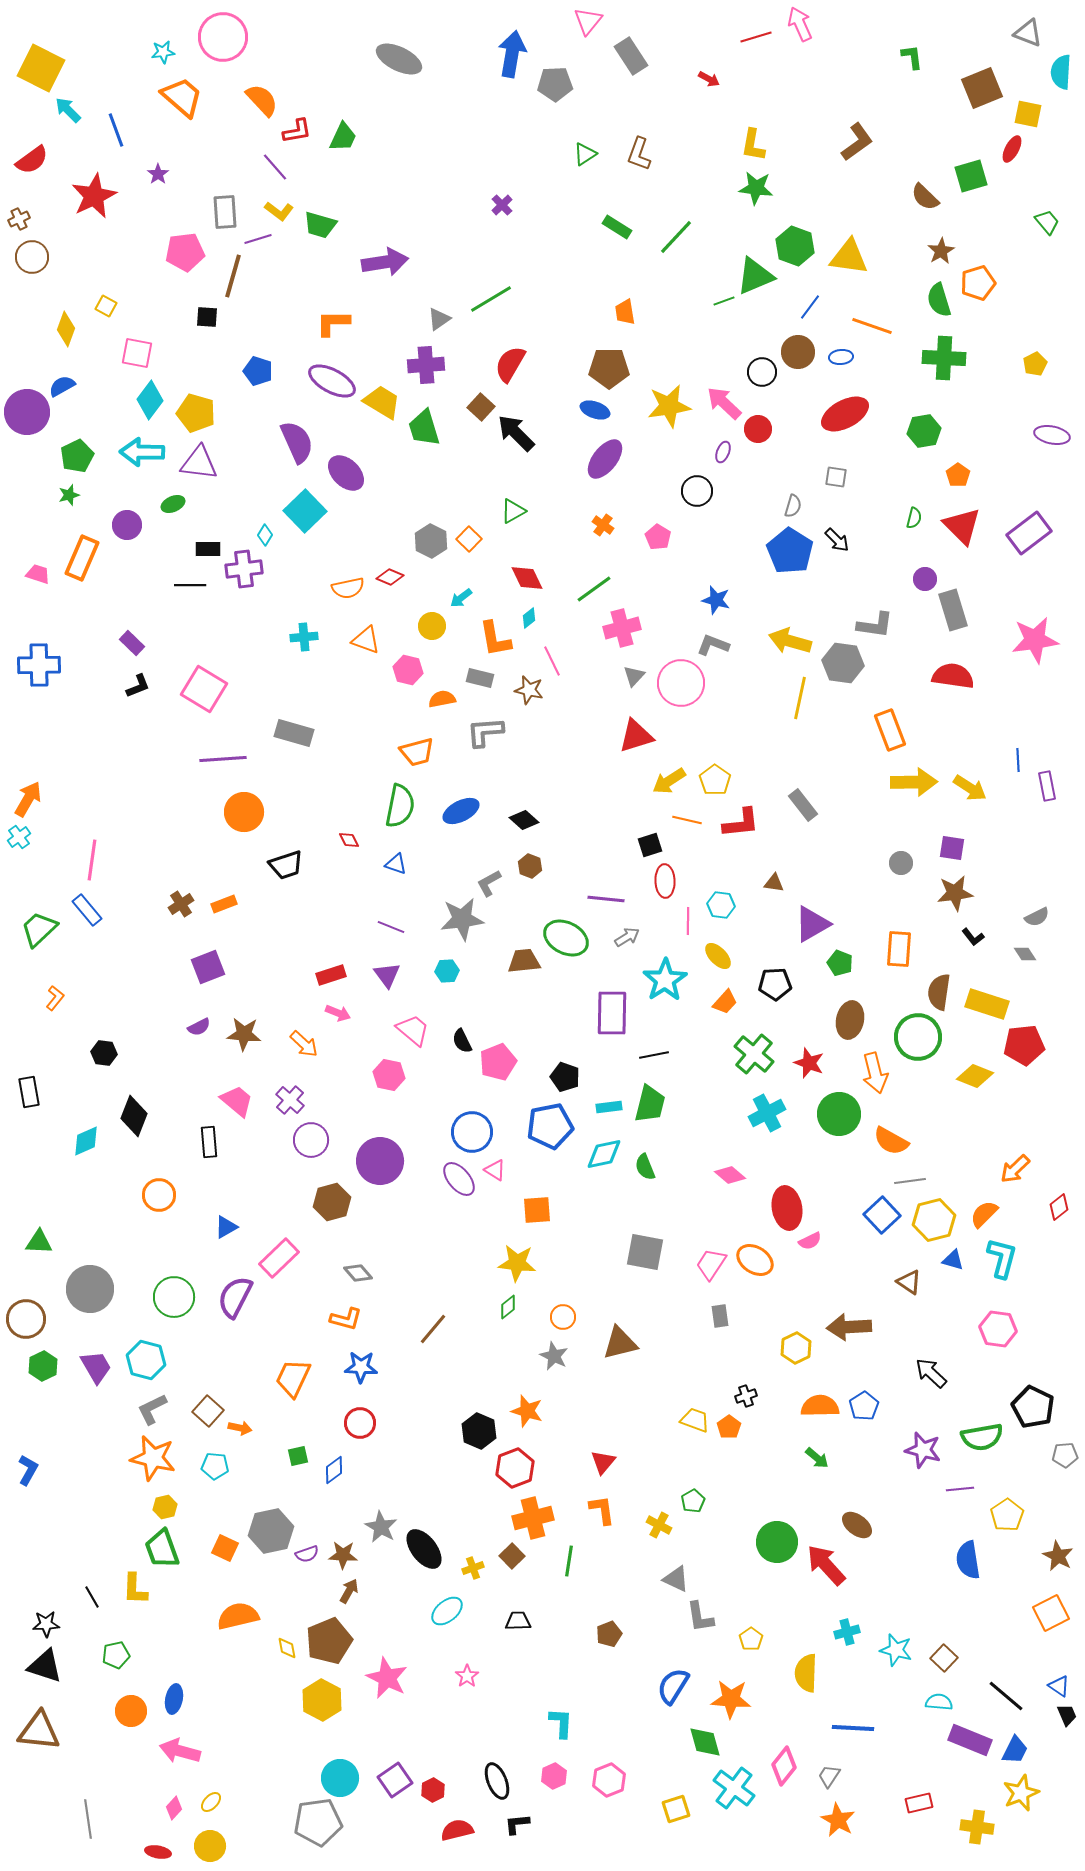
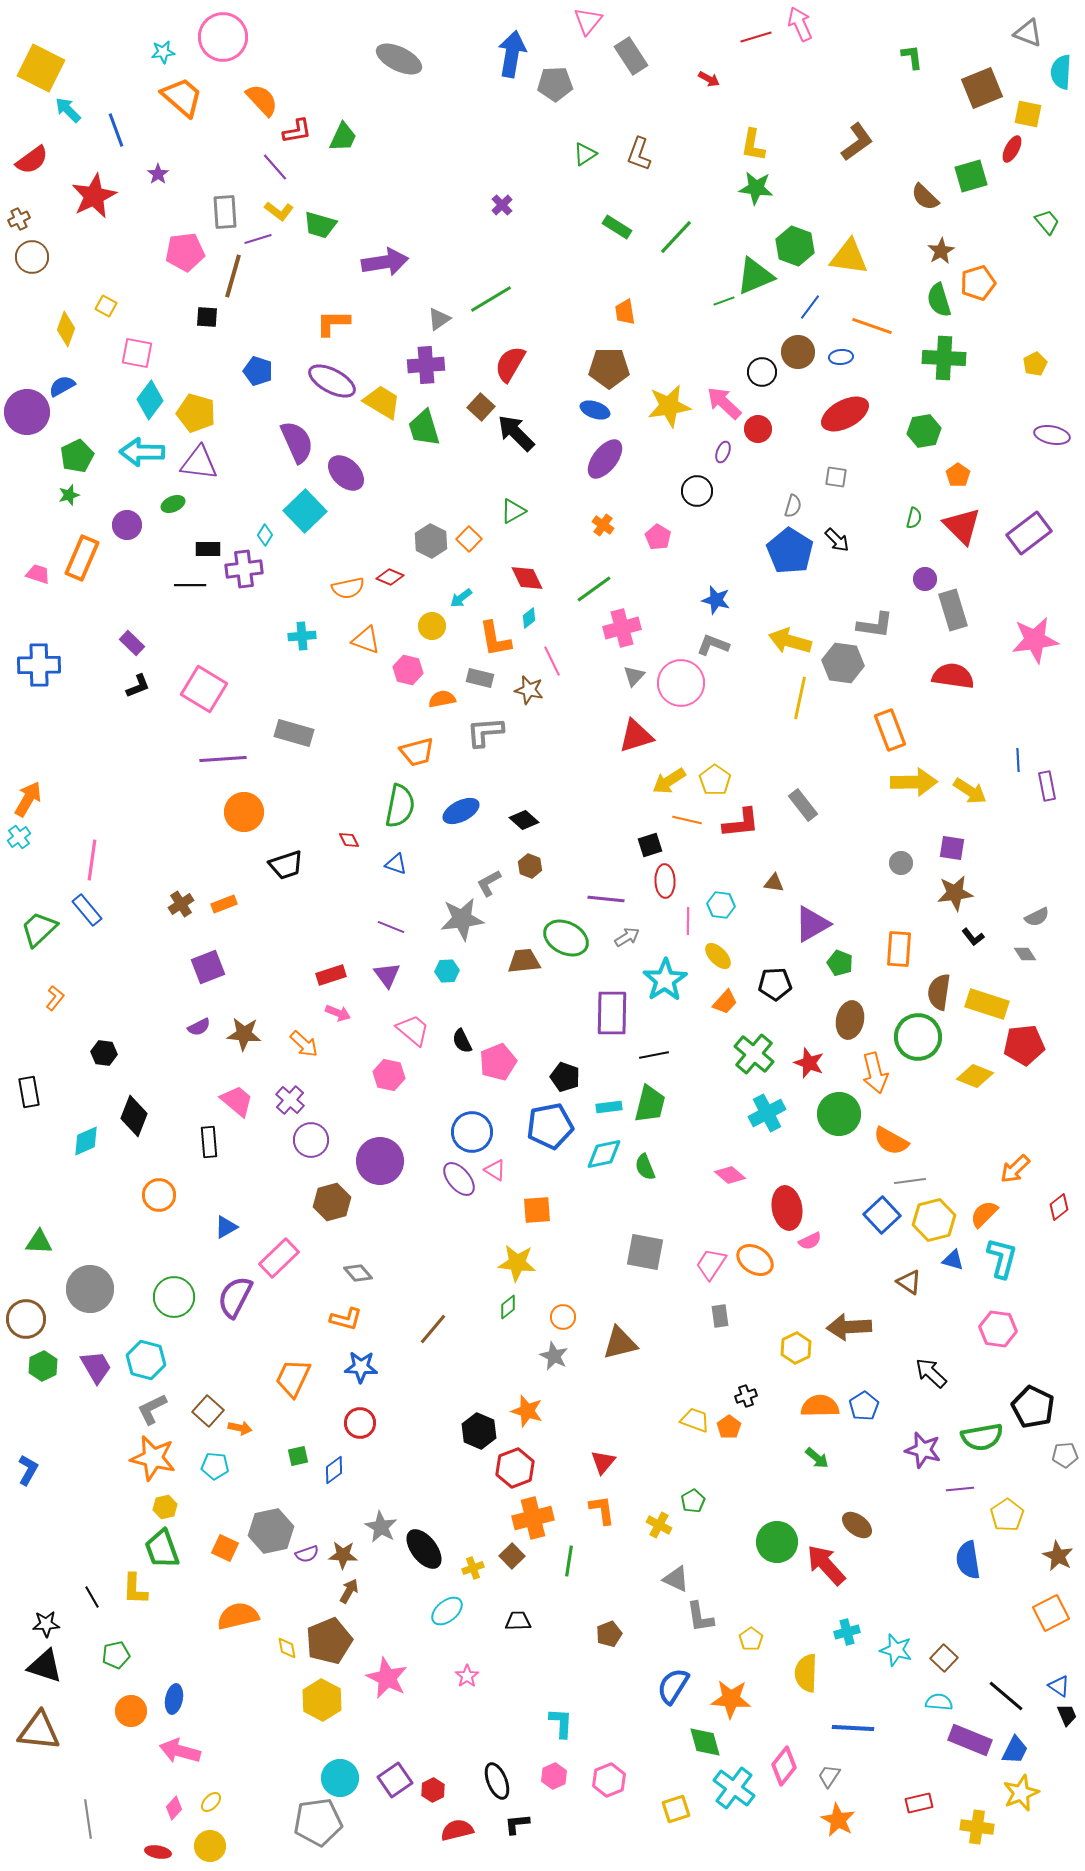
cyan cross at (304, 637): moved 2 px left, 1 px up
yellow arrow at (970, 788): moved 3 px down
